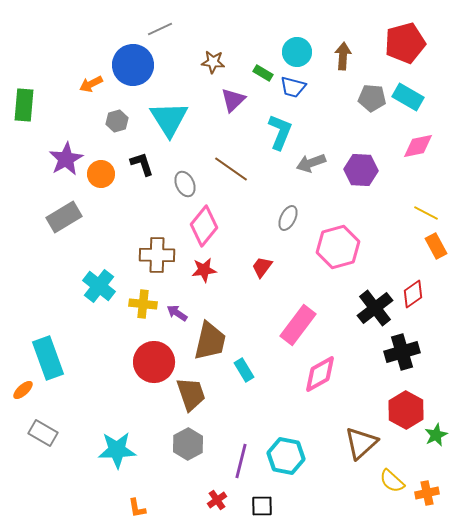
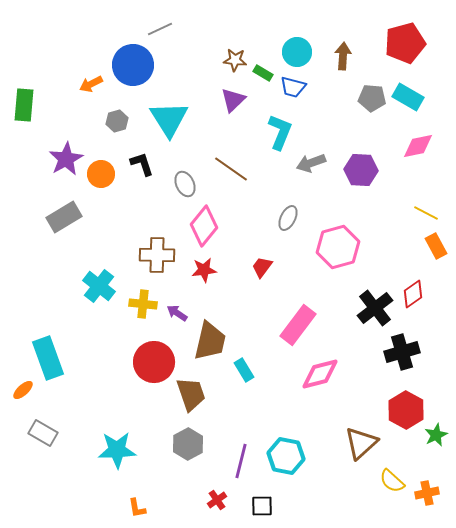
brown star at (213, 62): moved 22 px right, 2 px up
pink diamond at (320, 374): rotated 15 degrees clockwise
